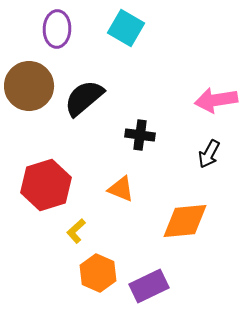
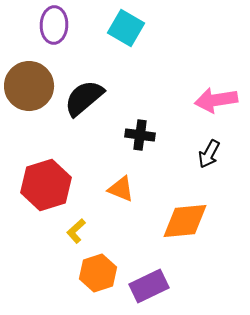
purple ellipse: moved 3 px left, 4 px up
orange hexagon: rotated 18 degrees clockwise
